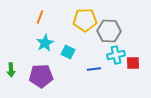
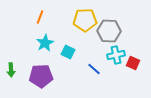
red square: rotated 24 degrees clockwise
blue line: rotated 48 degrees clockwise
